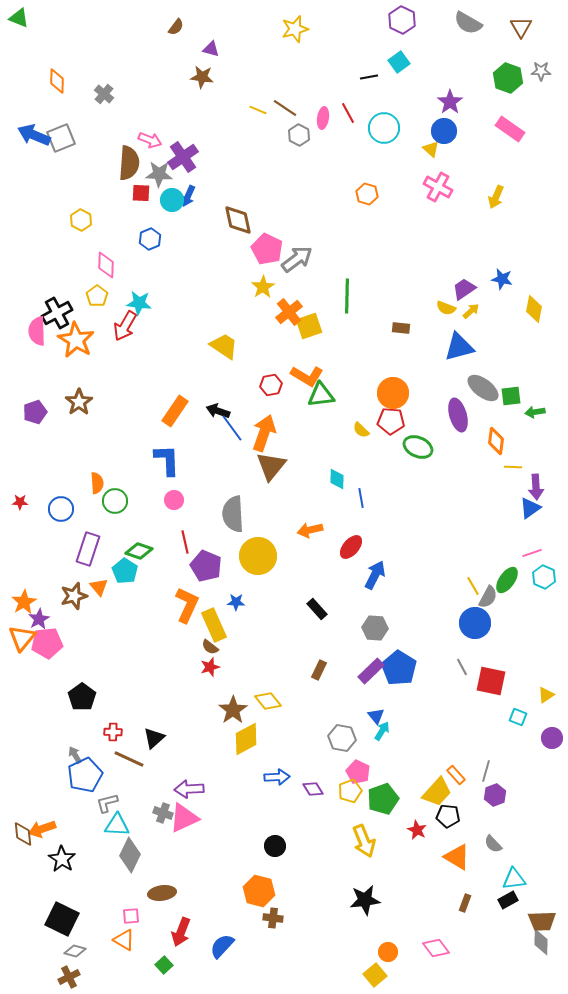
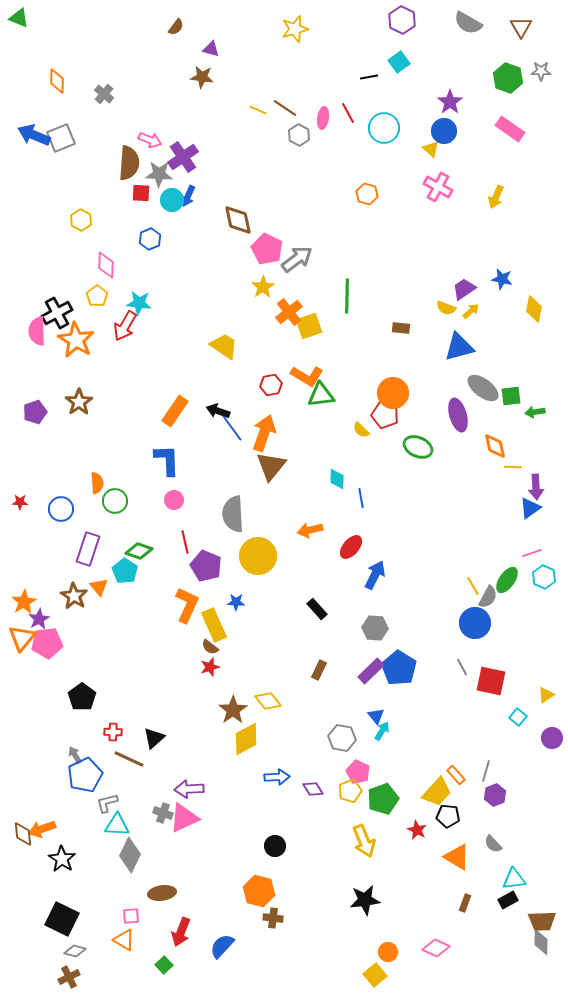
red pentagon at (391, 421): moved 6 px left, 6 px up; rotated 12 degrees clockwise
orange diamond at (496, 441): moved 1 px left, 5 px down; rotated 20 degrees counterclockwise
brown star at (74, 596): rotated 24 degrees counterclockwise
cyan square at (518, 717): rotated 18 degrees clockwise
pink diamond at (436, 948): rotated 28 degrees counterclockwise
